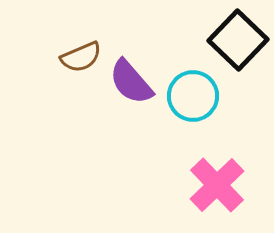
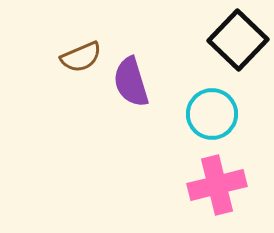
purple semicircle: rotated 24 degrees clockwise
cyan circle: moved 19 px right, 18 px down
pink cross: rotated 30 degrees clockwise
